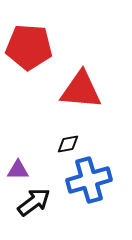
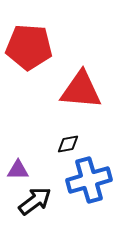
black arrow: moved 1 px right, 1 px up
